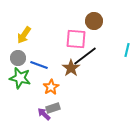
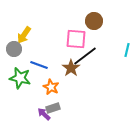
gray circle: moved 4 px left, 9 px up
orange star: rotated 14 degrees counterclockwise
